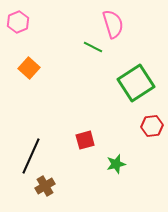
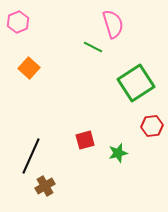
green star: moved 2 px right, 11 px up
